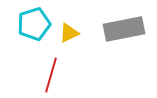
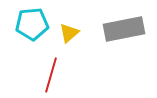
cyan pentagon: moved 2 px left; rotated 12 degrees clockwise
yellow triangle: rotated 15 degrees counterclockwise
